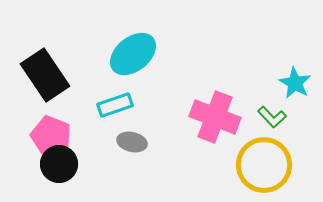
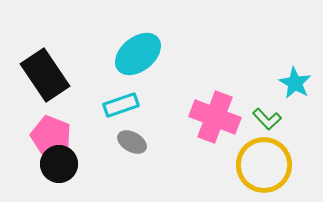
cyan ellipse: moved 5 px right
cyan rectangle: moved 6 px right
green L-shape: moved 5 px left, 2 px down
gray ellipse: rotated 16 degrees clockwise
